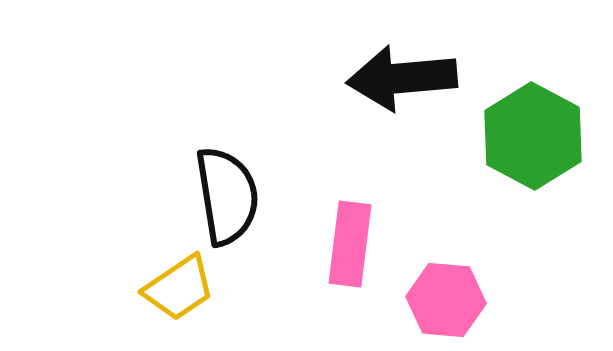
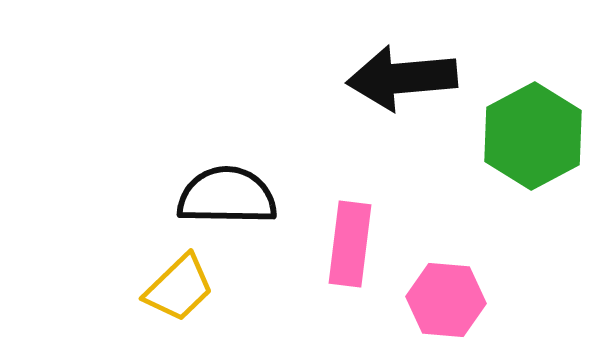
green hexagon: rotated 4 degrees clockwise
black semicircle: rotated 80 degrees counterclockwise
yellow trapezoid: rotated 10 degrees counterclockwise
